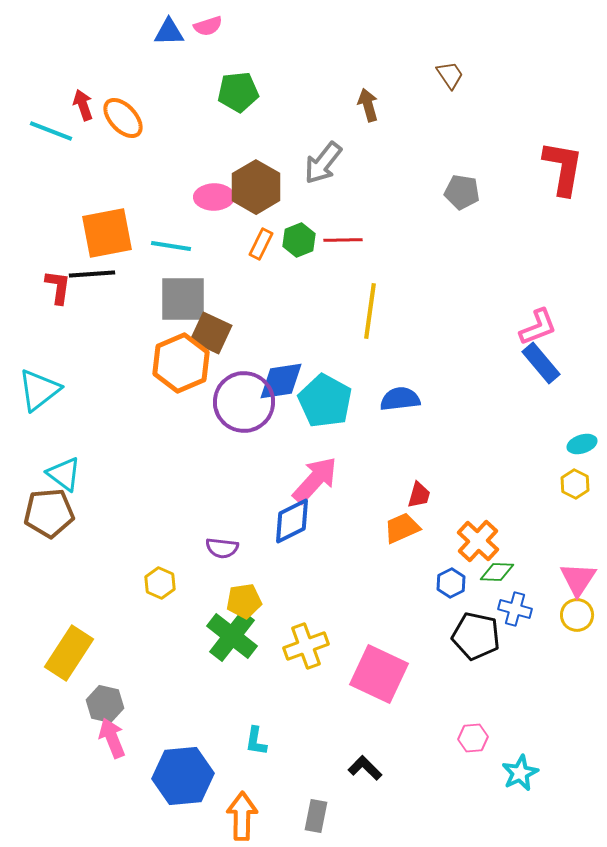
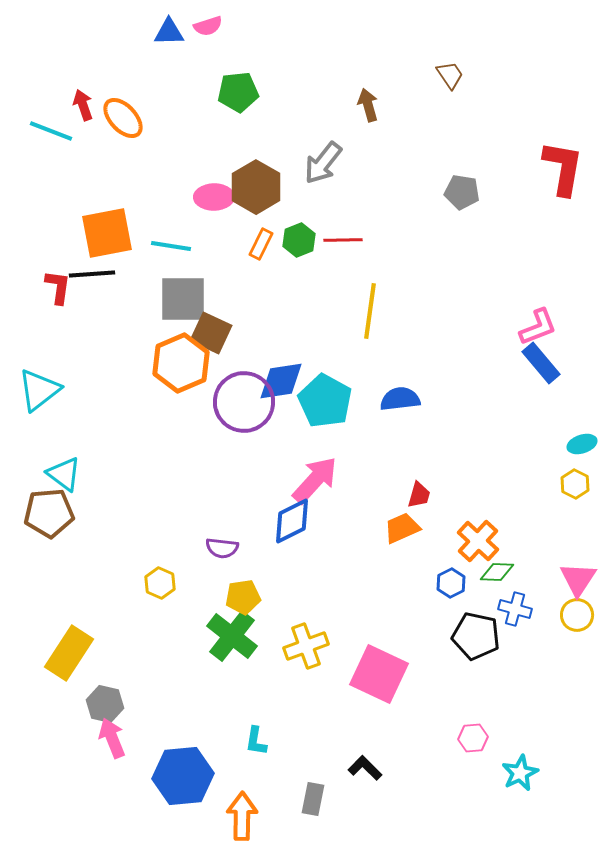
yellow pentagon at (244, 601): moved 1 px left, 4 px up
gray rectangle at (316, 816): moved 3 px left, 17 px up
